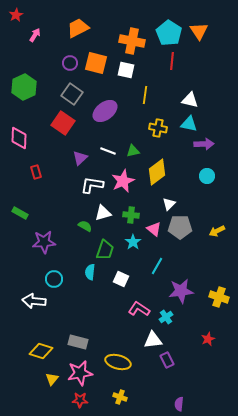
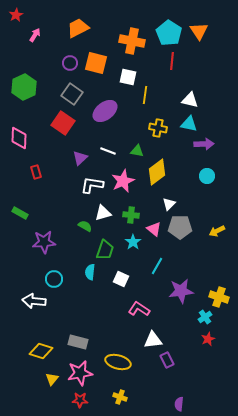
white square at (126, 70): moved 2 px right, 7 px down
green triangle at (133, 151): moved 4 px right; rotated 24 degrees clockwise
cyan cross at (166, 317): moved 39 px right
